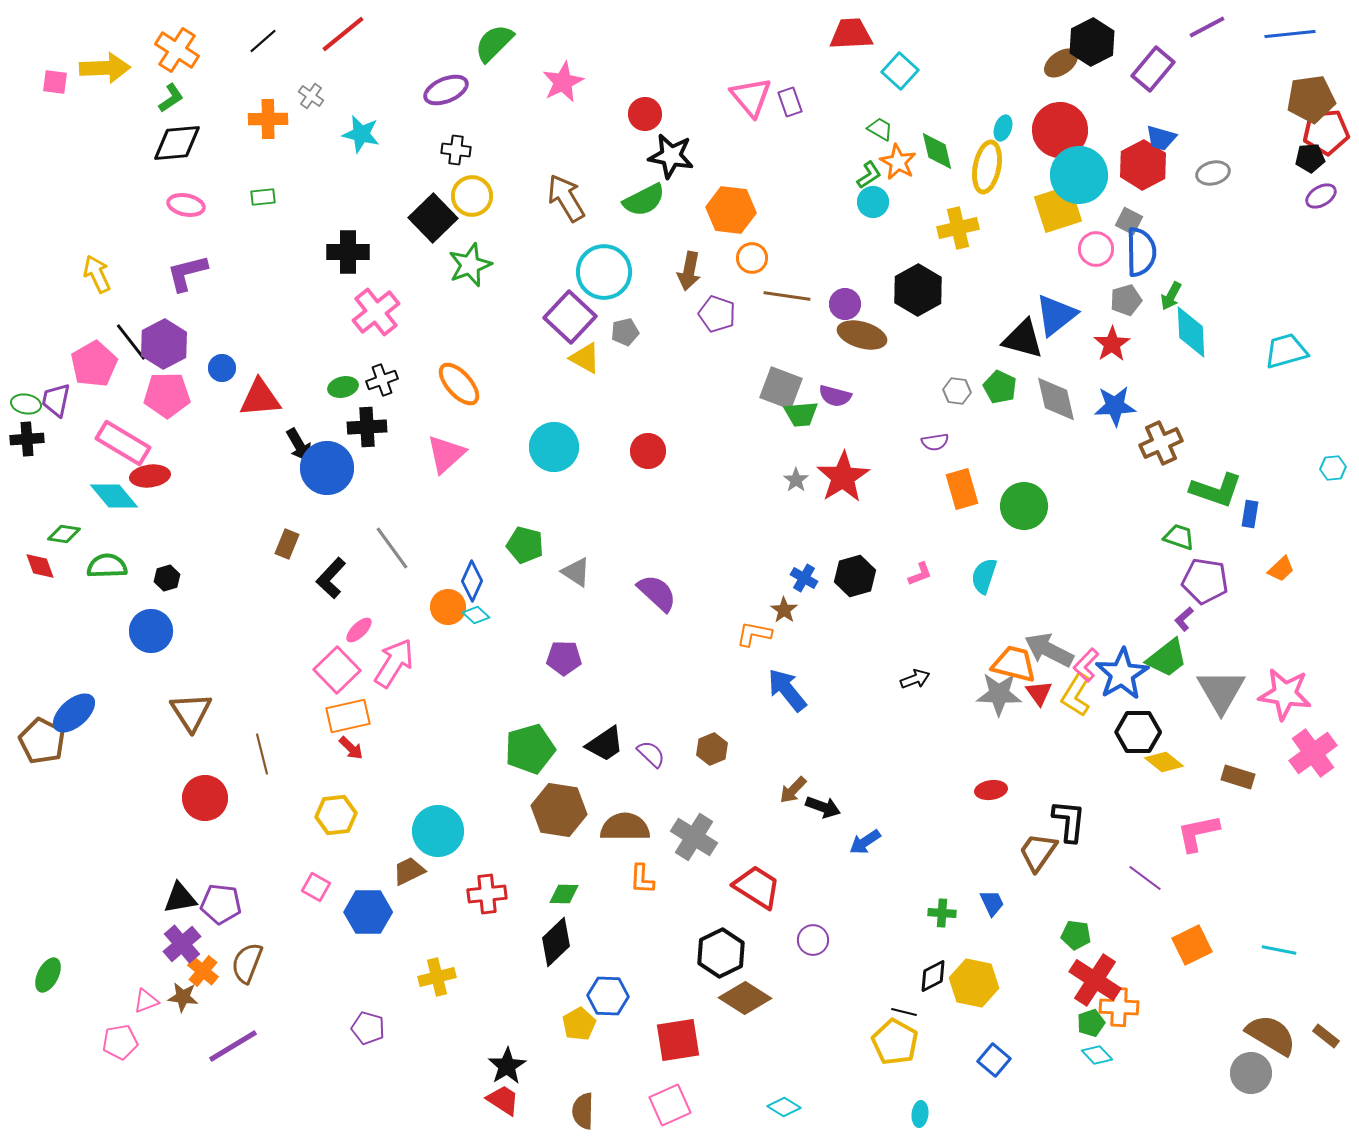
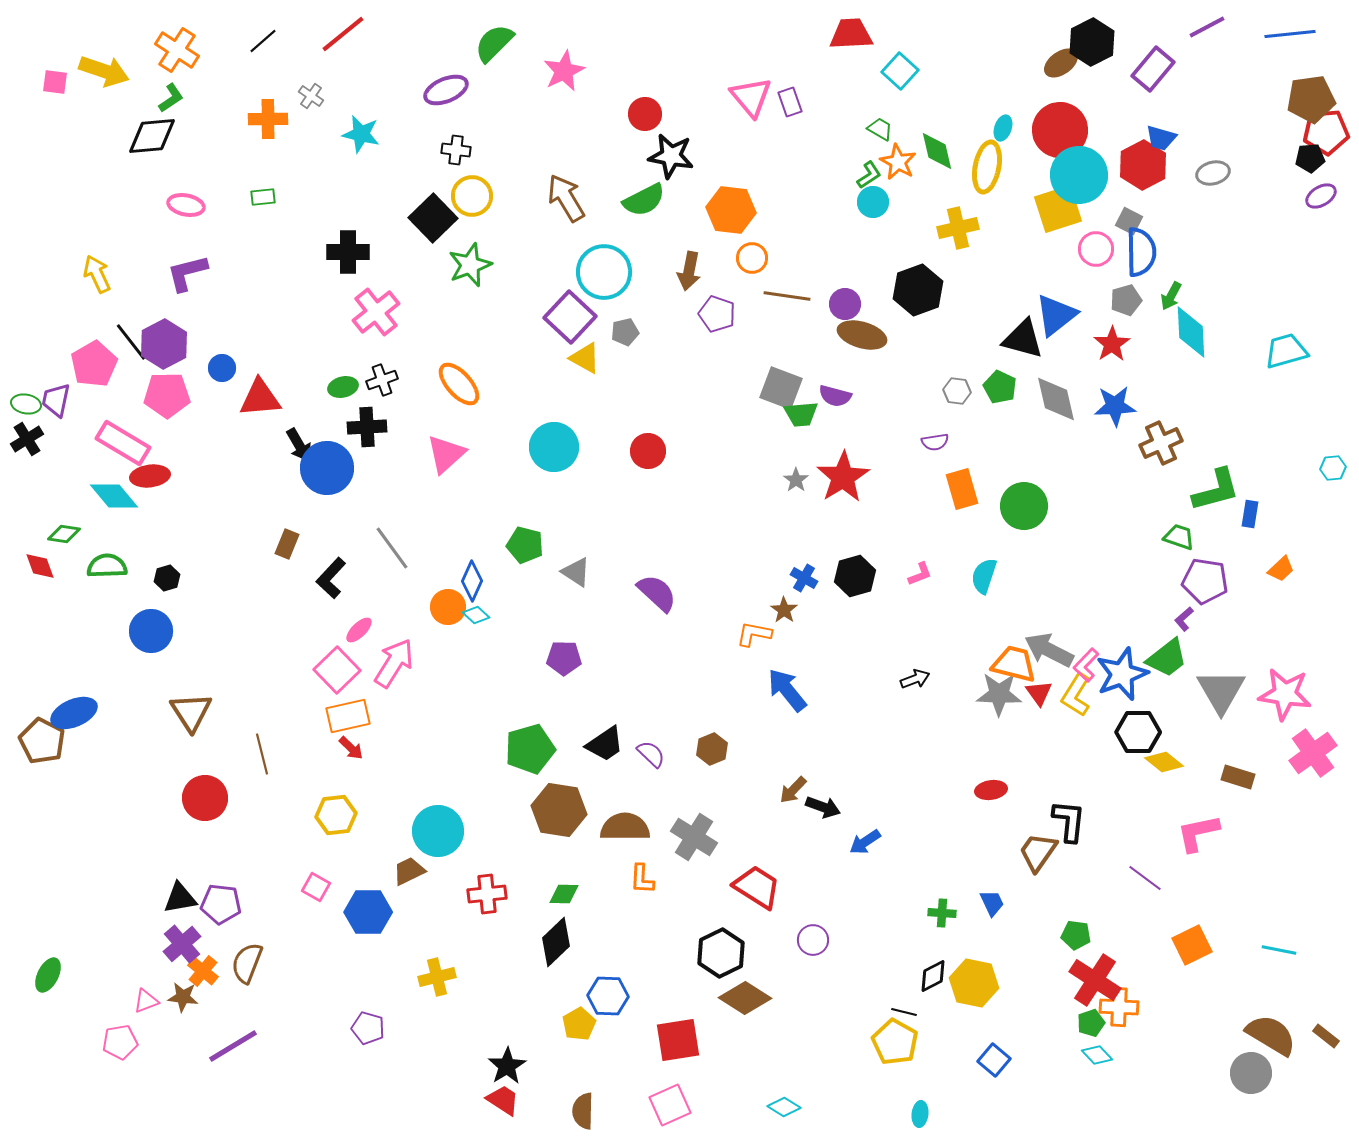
yellow arrow at (105, 68): moved 1 px left, 3 px down; rotated 21 degrees clockwise
pink star at (563, 82): moved 1 px right, 11 px up
black diamond at (177, 143): moved 25 px left, 7 px up
black hexagon at (918, 290): rotated 9 degrees clockwise
black cross at (27, 439): rotated 28 degrees counterclockwise
green L-shape at (1216, 490): rotated 34 degrees counterclockwise
blue star at (1122, 674): rotated 10 degrees clockwise
blue ellipse at (74, 713): rotated 18 degrees clockwise
